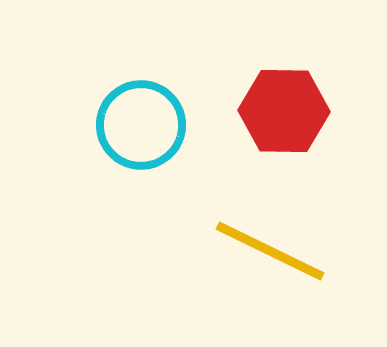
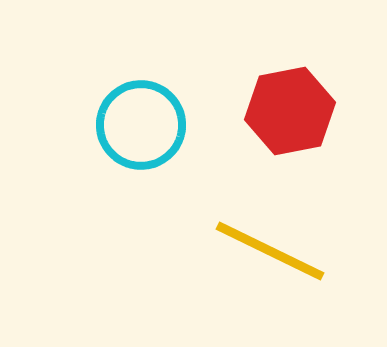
red hexagon: moved 6 px right; rotated 12 degrees counterclockwise
